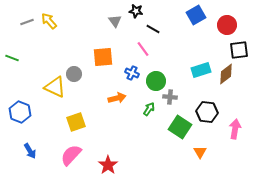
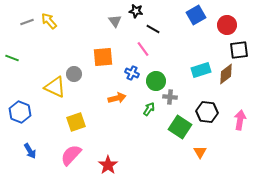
pink arrow: moved 5 px right, 9 px up
